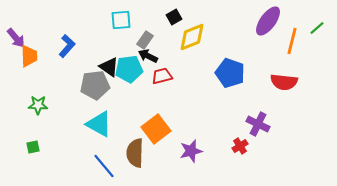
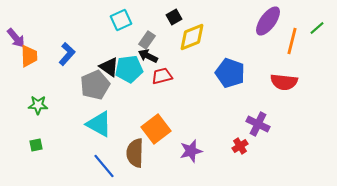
cyan square: rotated 20 degrees counterclockwise
gray rectangle: moved 2 px right
blue L-shape: moved 8 px down
gray pentagon: rotated 16 degrees counterclockwise
green square: moved 3 px right, 2 px up
